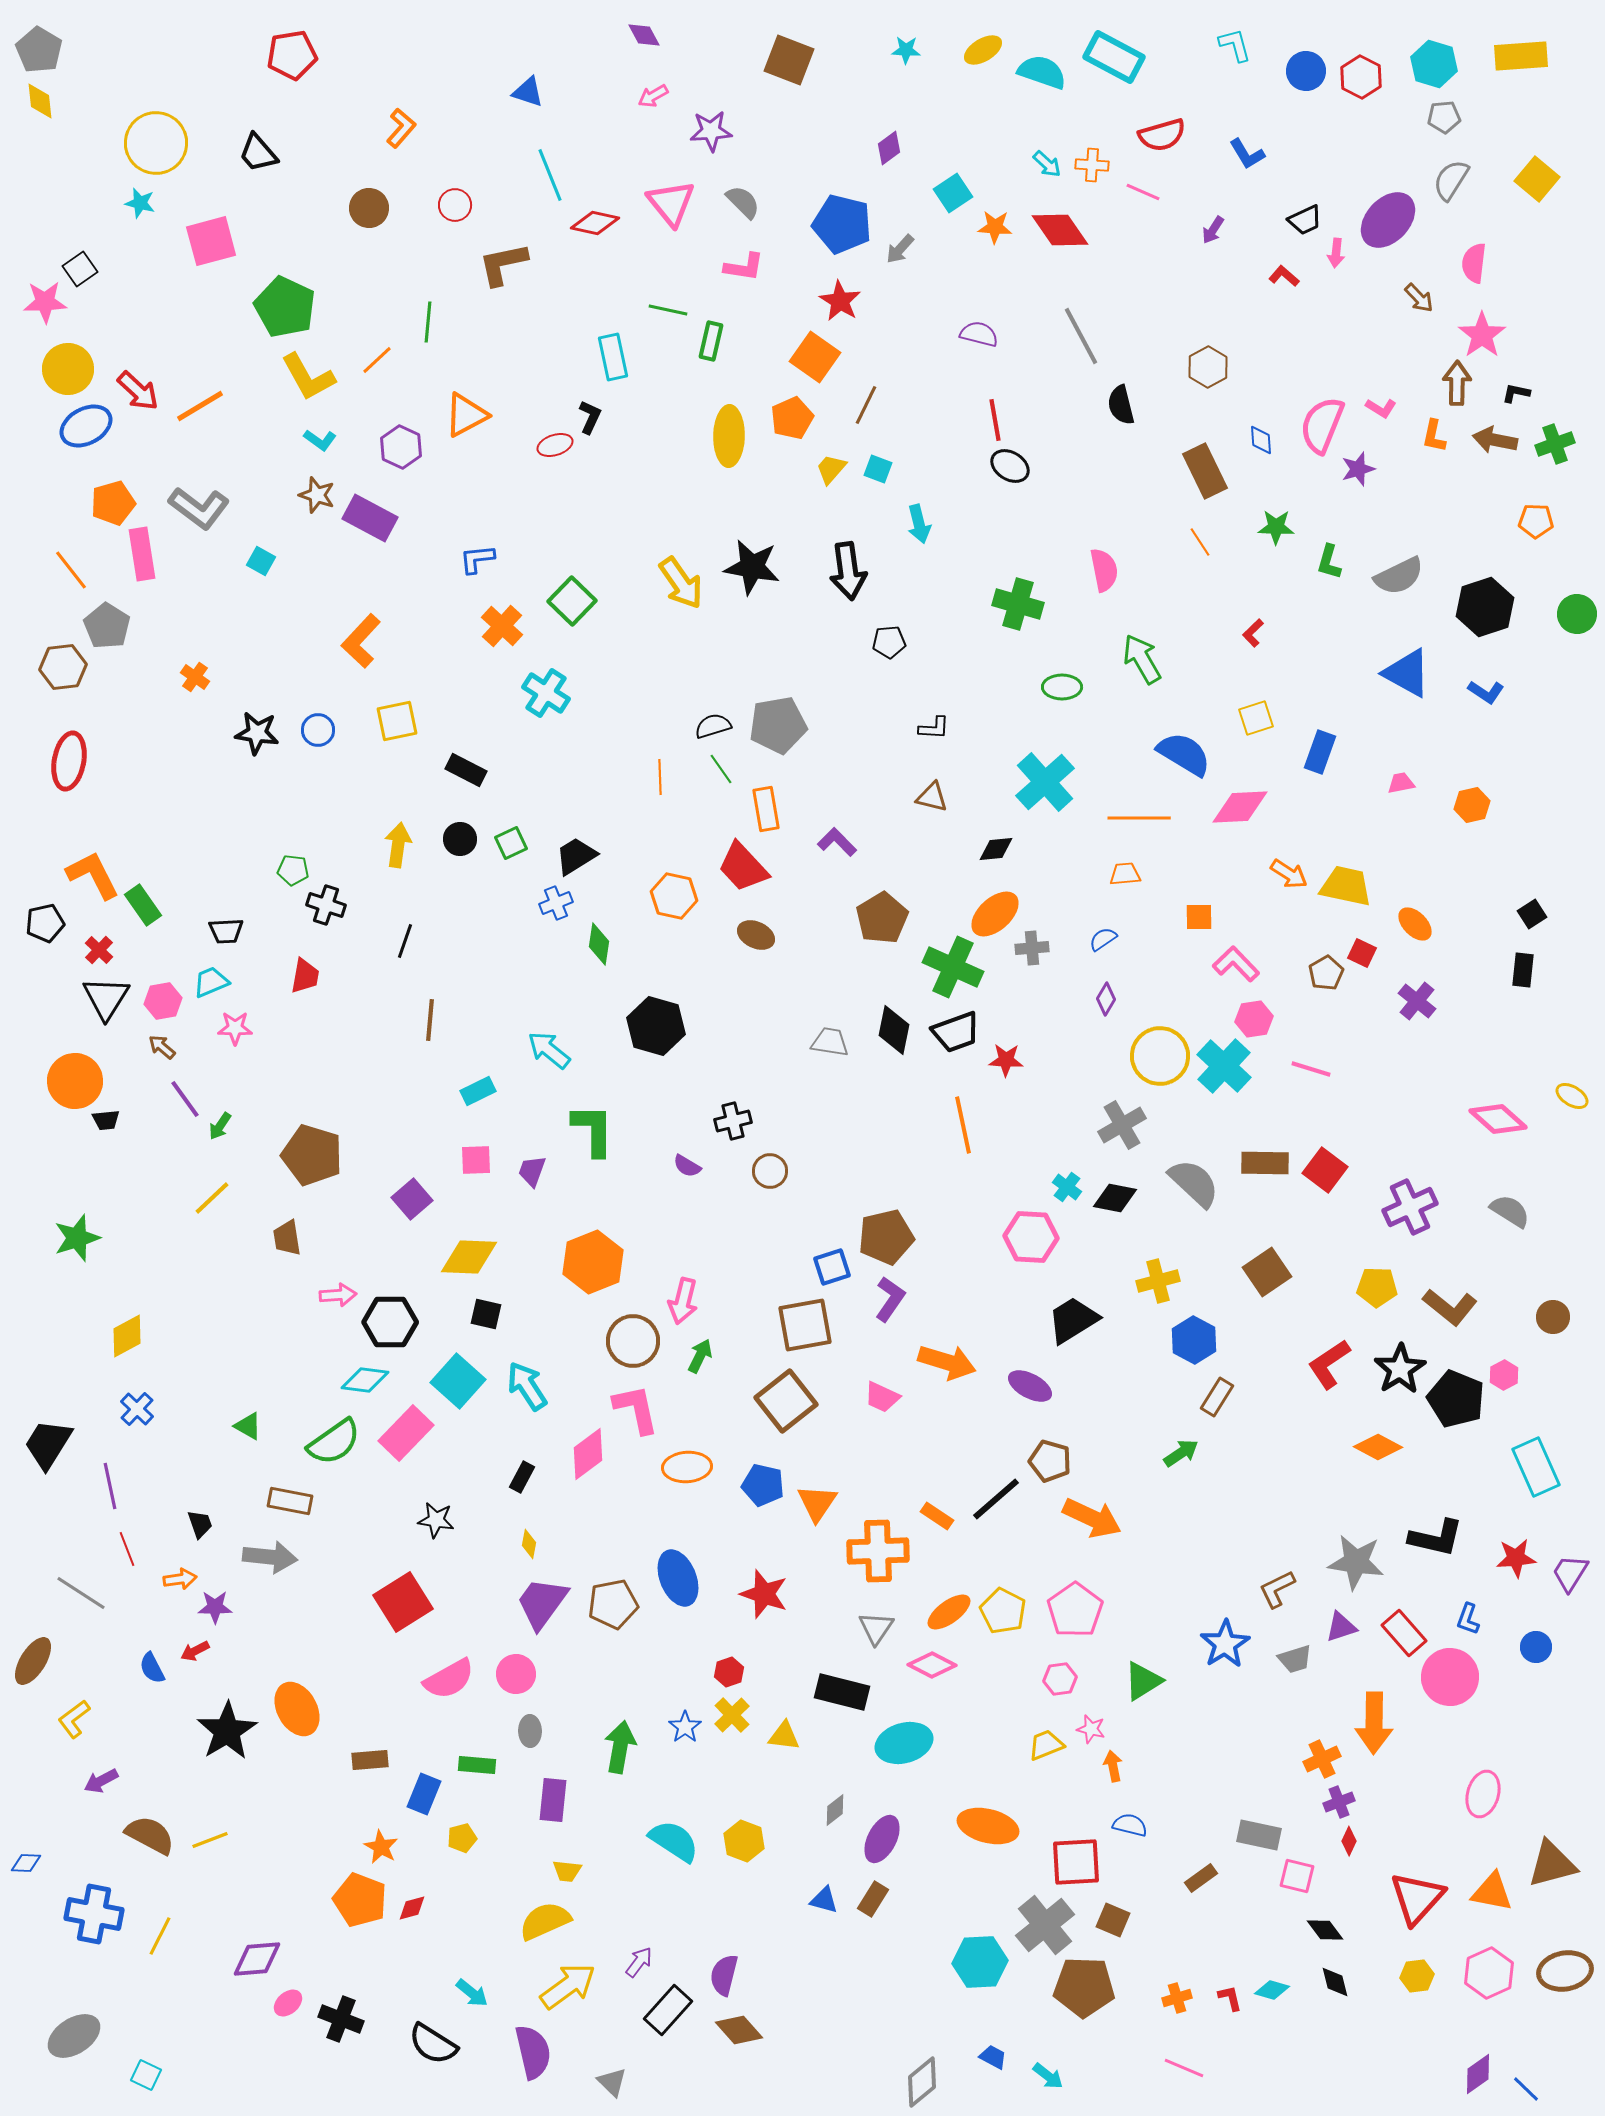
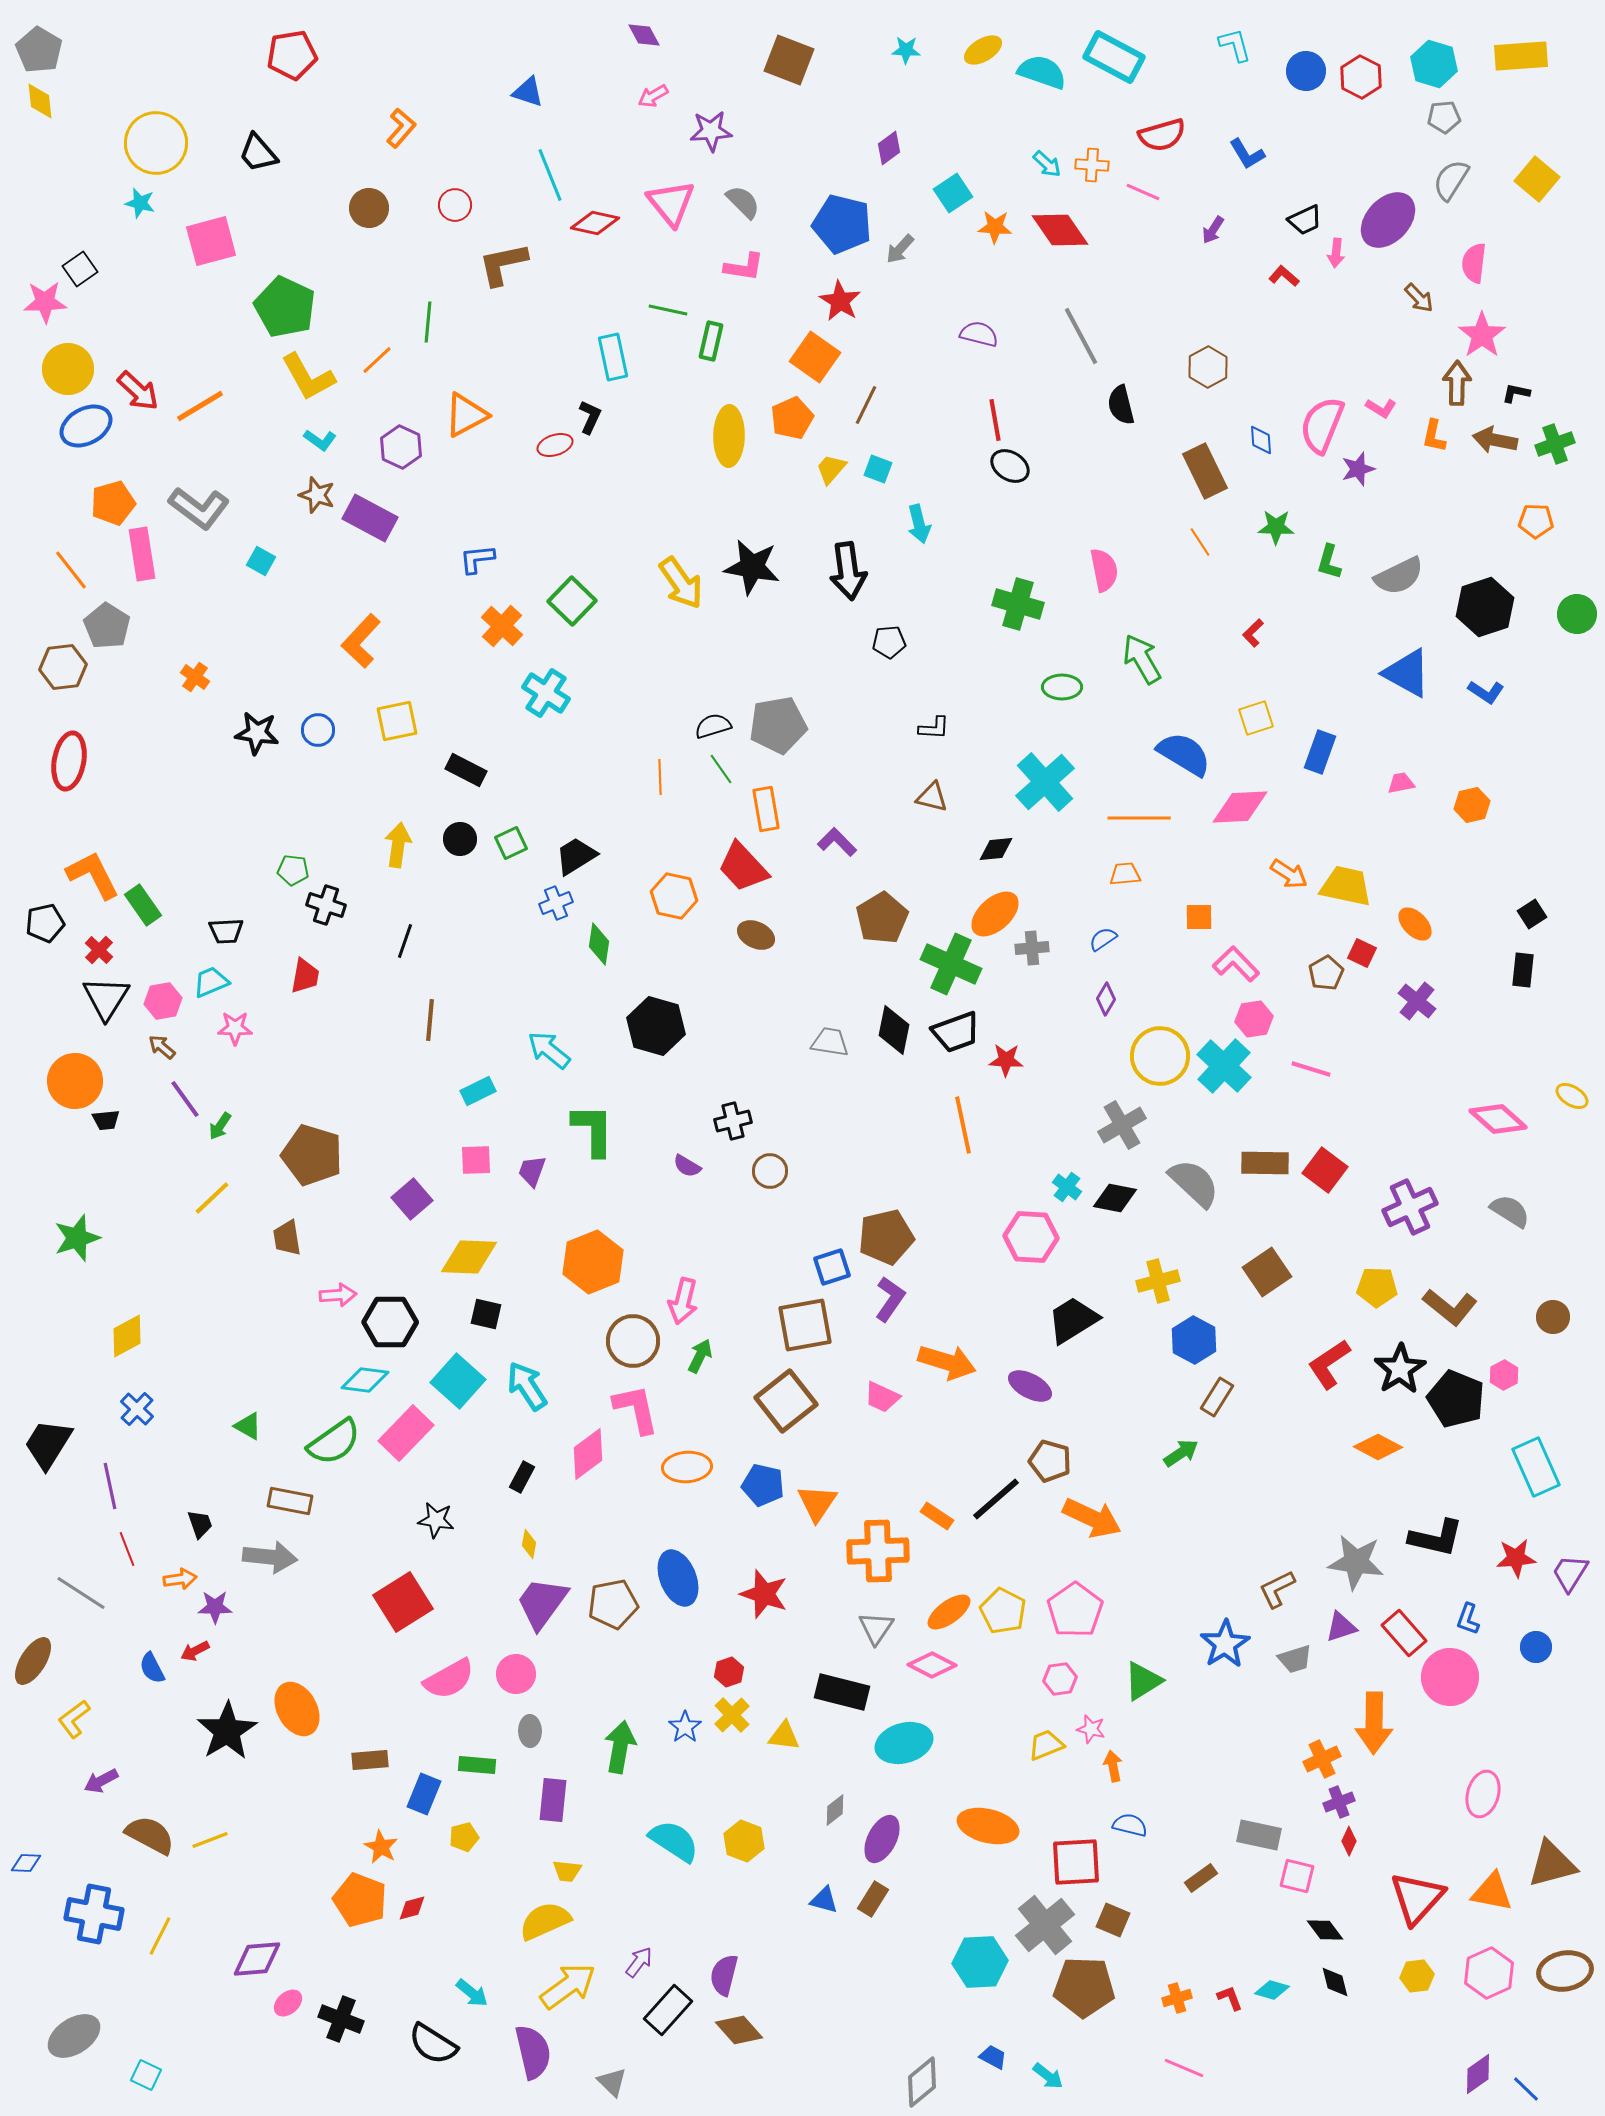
green cross at (953, 967): moved 2 px left, 3 px up
yellow pentagon at (462, 1838): moved 2 px right, 1 px up
red L-shape at (1230, 1998): rotated 8 degrees counterclockwise
